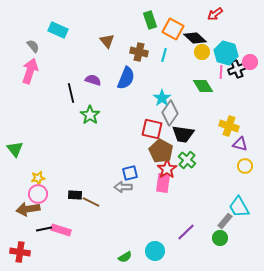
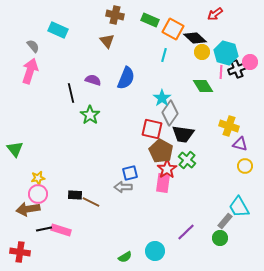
green rectangle at (150, 20): rotated 48 degrees counterclockwise
brown cross at (139, 52): moved 24 px left, 37 px up
